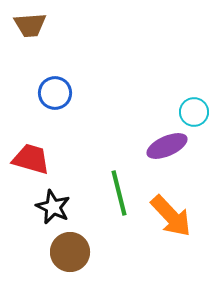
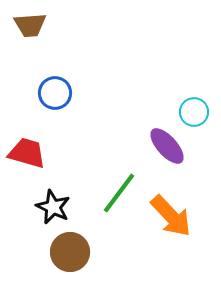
purple ellipse: rotated 72 degrees clockwise
red trapezoid: moved 4 px left, 6 px up
green line: rotated 51 degrees clockwise
